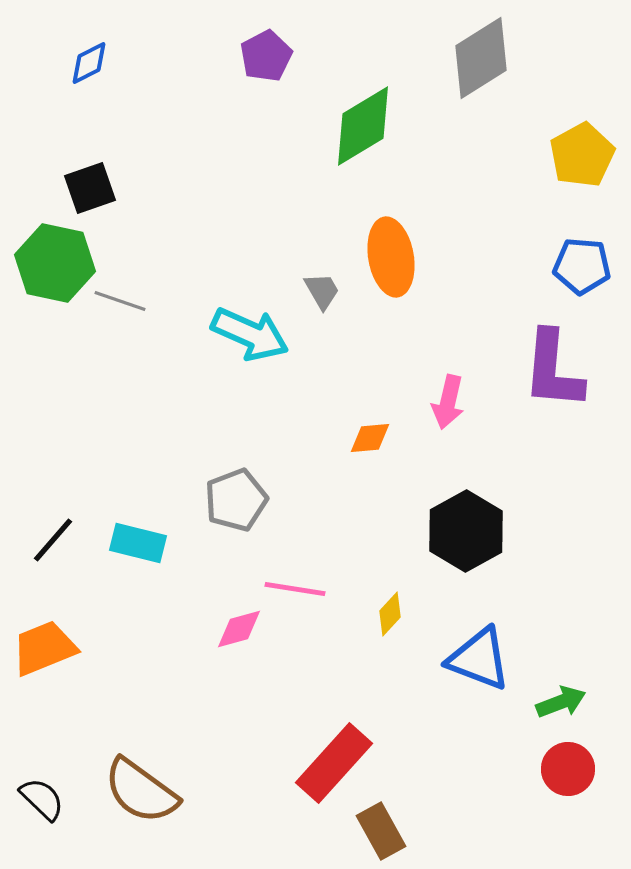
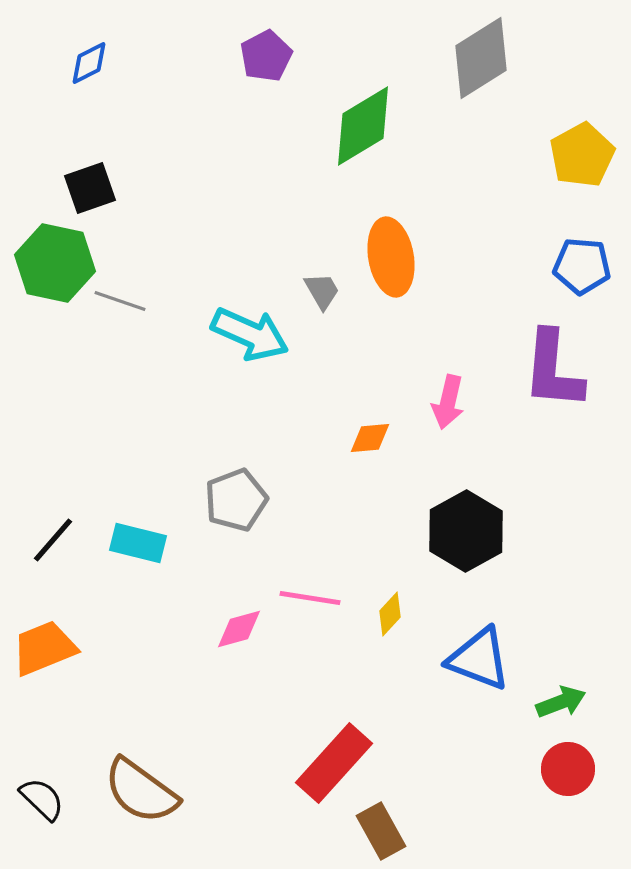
pink line: moved 15 px right, 9 px down
